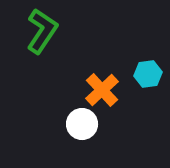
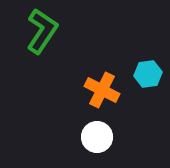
orange cross: rotated 20 degrees counterclockwise
white circle: moved 15 px right, 13 px down
